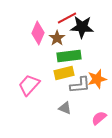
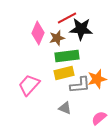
black star: moved 1 px left, 2 px down
brown star: rotated 21 degrees clockwise
green rectangle: moved 2 px left
